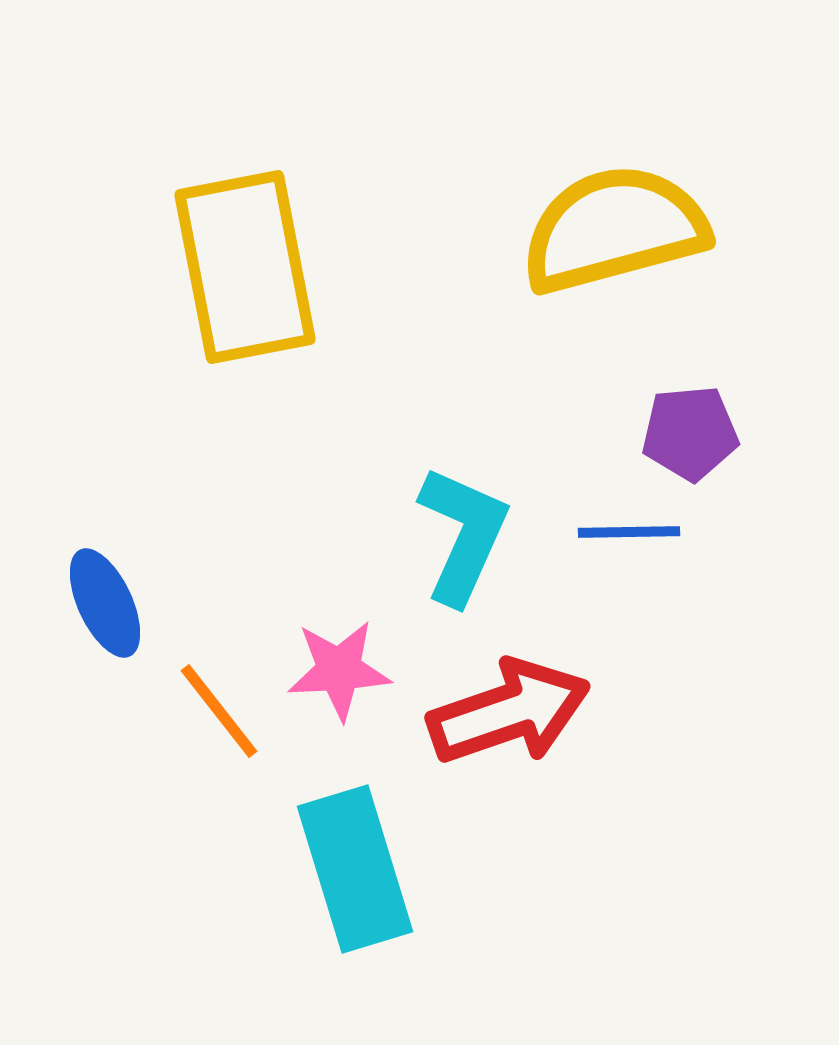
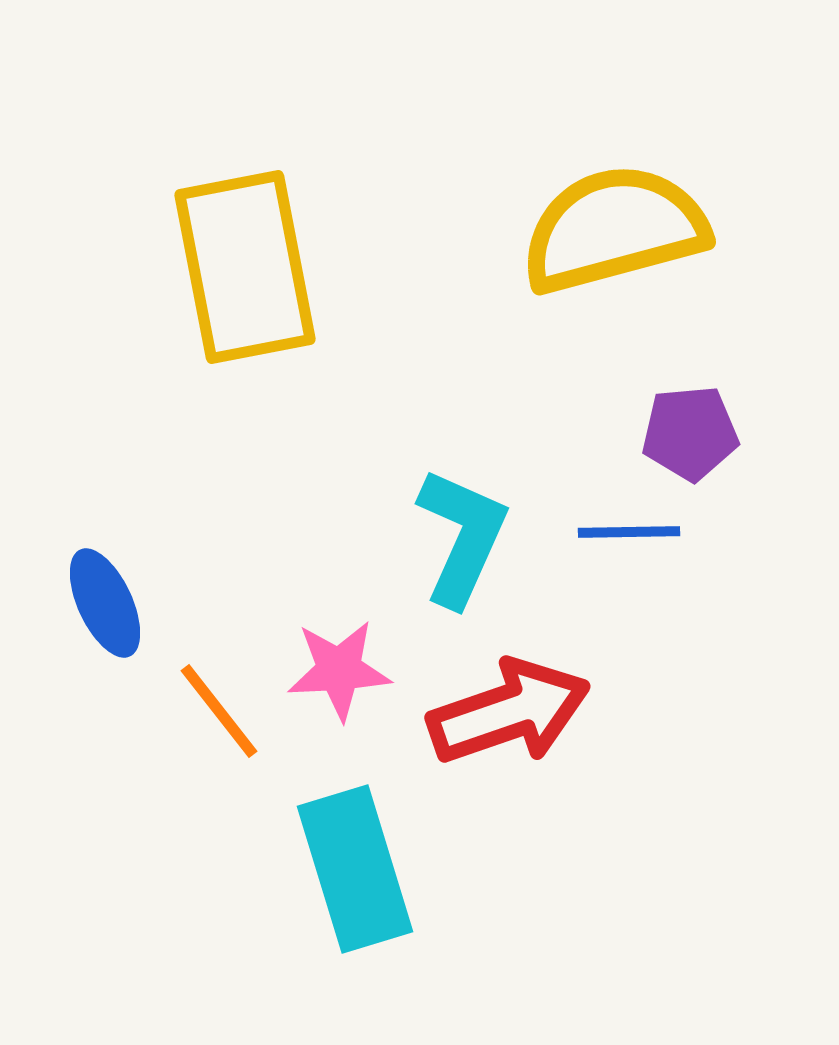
cyan L-shape: moved 1 px left, 2 px down
